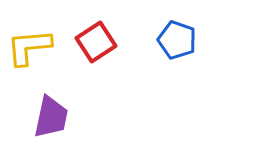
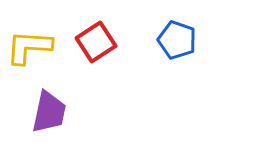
yellow L-shape: rotated 9 degrees clockwise
purple trapezoid: moved 2 px left, 5 px up
